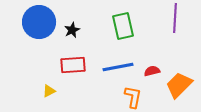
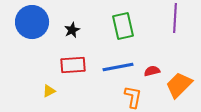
blue circle: moved 7 px left
